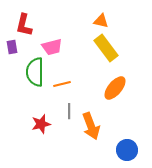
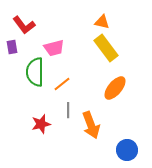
orange triangle: moved 1 px right, 1 px down
red L-shape: rotated 50 degrees counterclockwise
pink trapezoid: moved 2 px right, 1 px down
orange line: rotated 24 degrees counterclockwise
gray line: moved 1 px left, 1 px up
orange arrow: moved 1 px up
